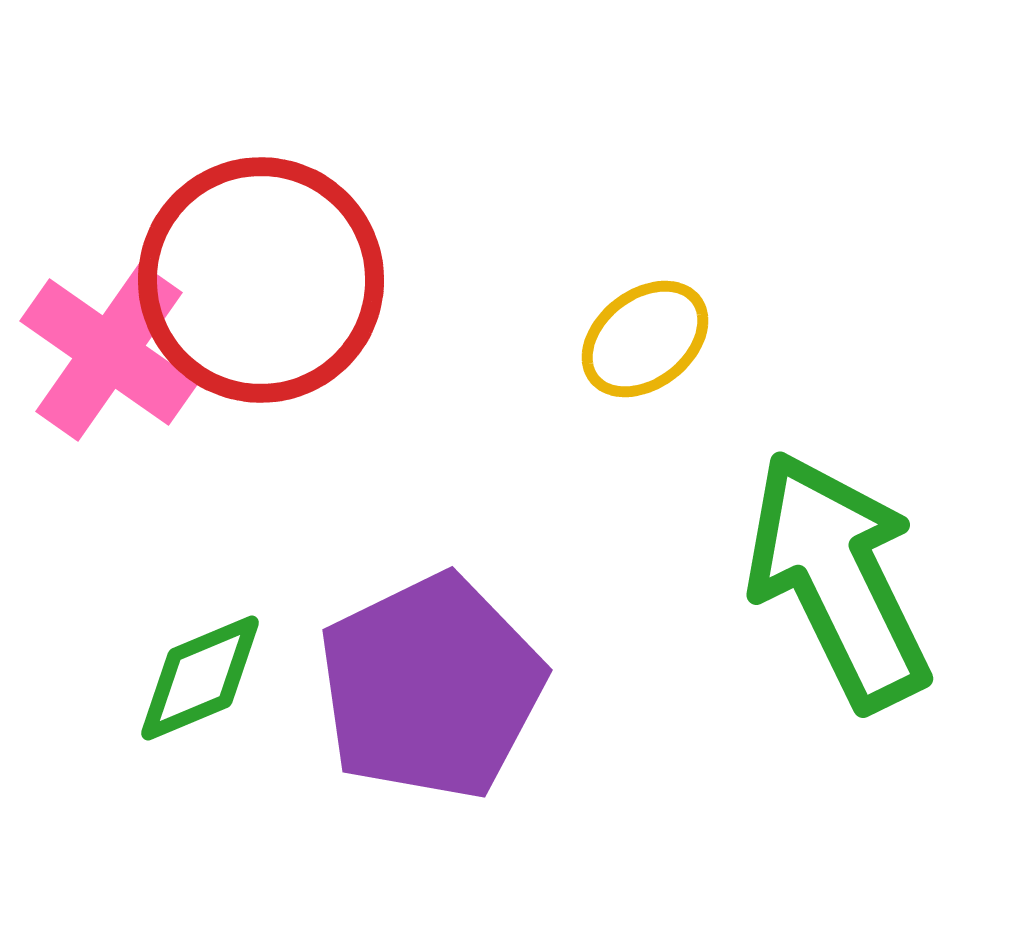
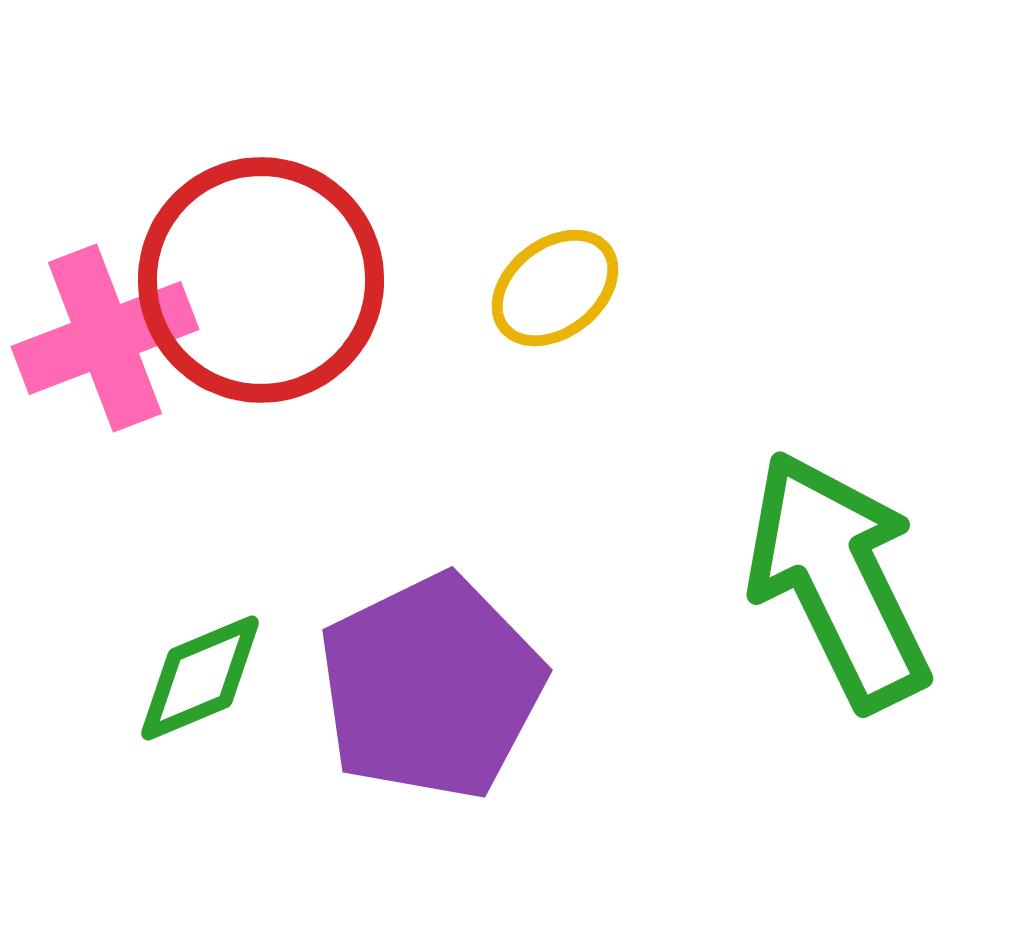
yellow ellipse: moved 90 px left, 51 px up
pink cross: moved 4 px left, 14 px up; rotated 34 degrees clockwise
